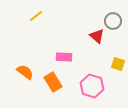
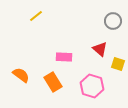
red triangle: moved 3 px right, 13 px down
orange semicircle: moved 4 px left, 3 px down
